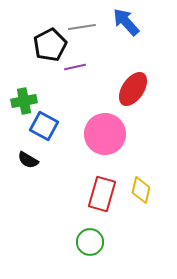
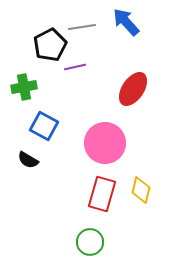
green cross: moved 14 px up
pink circle: moved 9 px down
